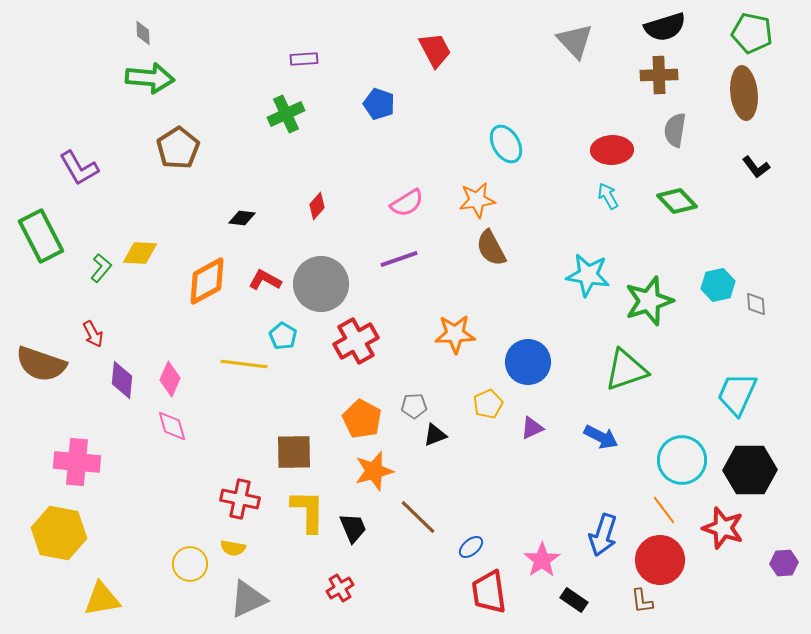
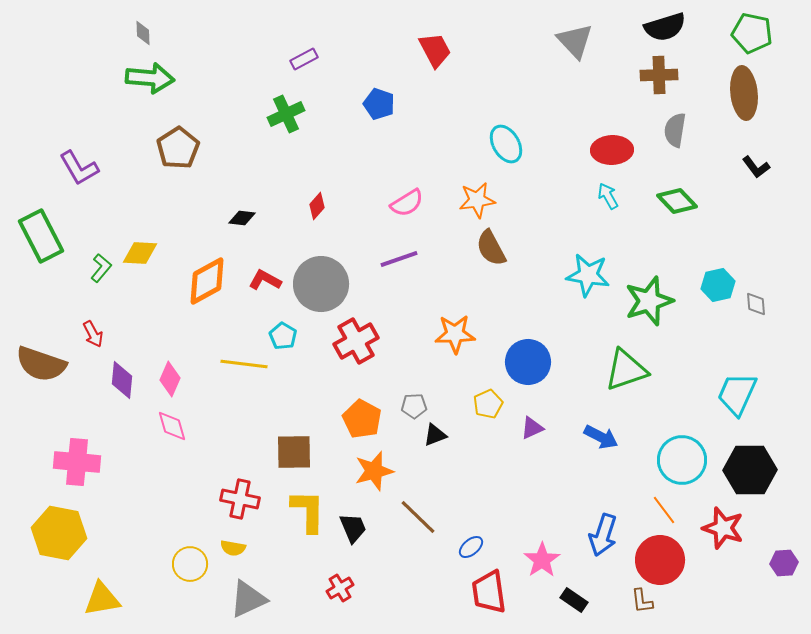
purple rectangle at (304, 59): rotated 24 degrees counterclockwise
